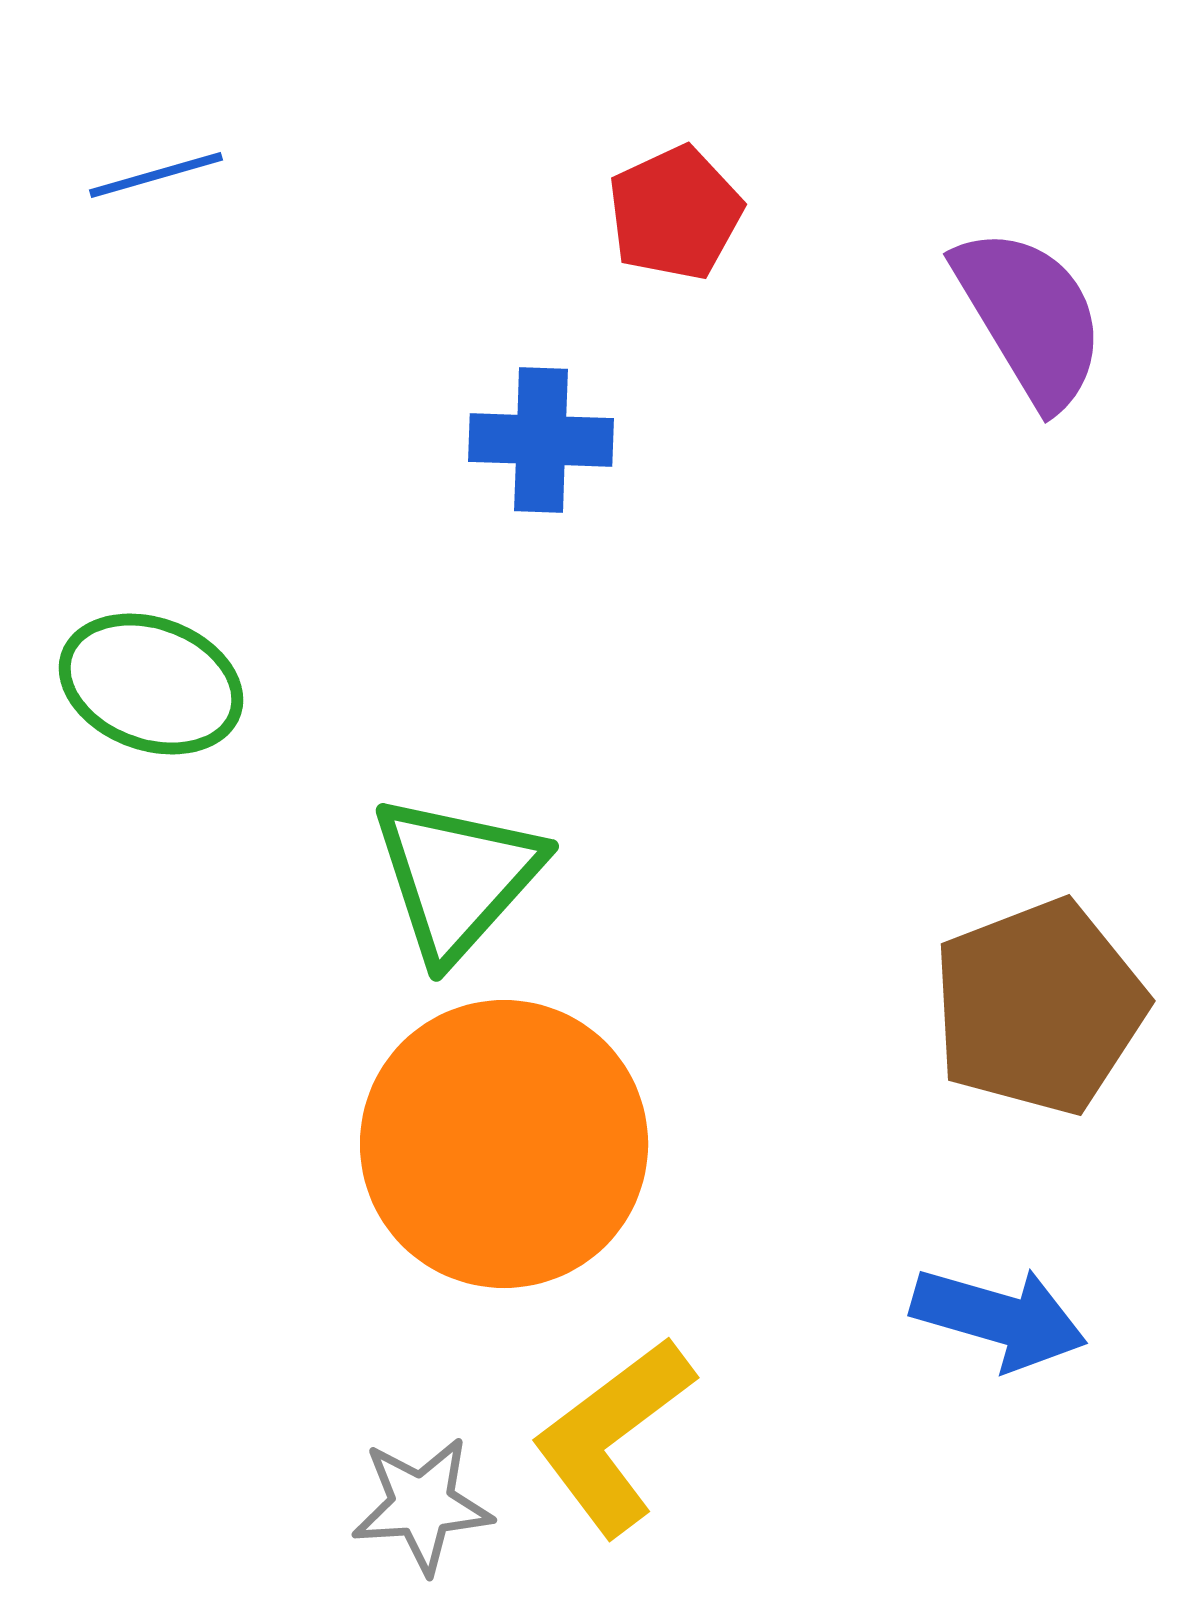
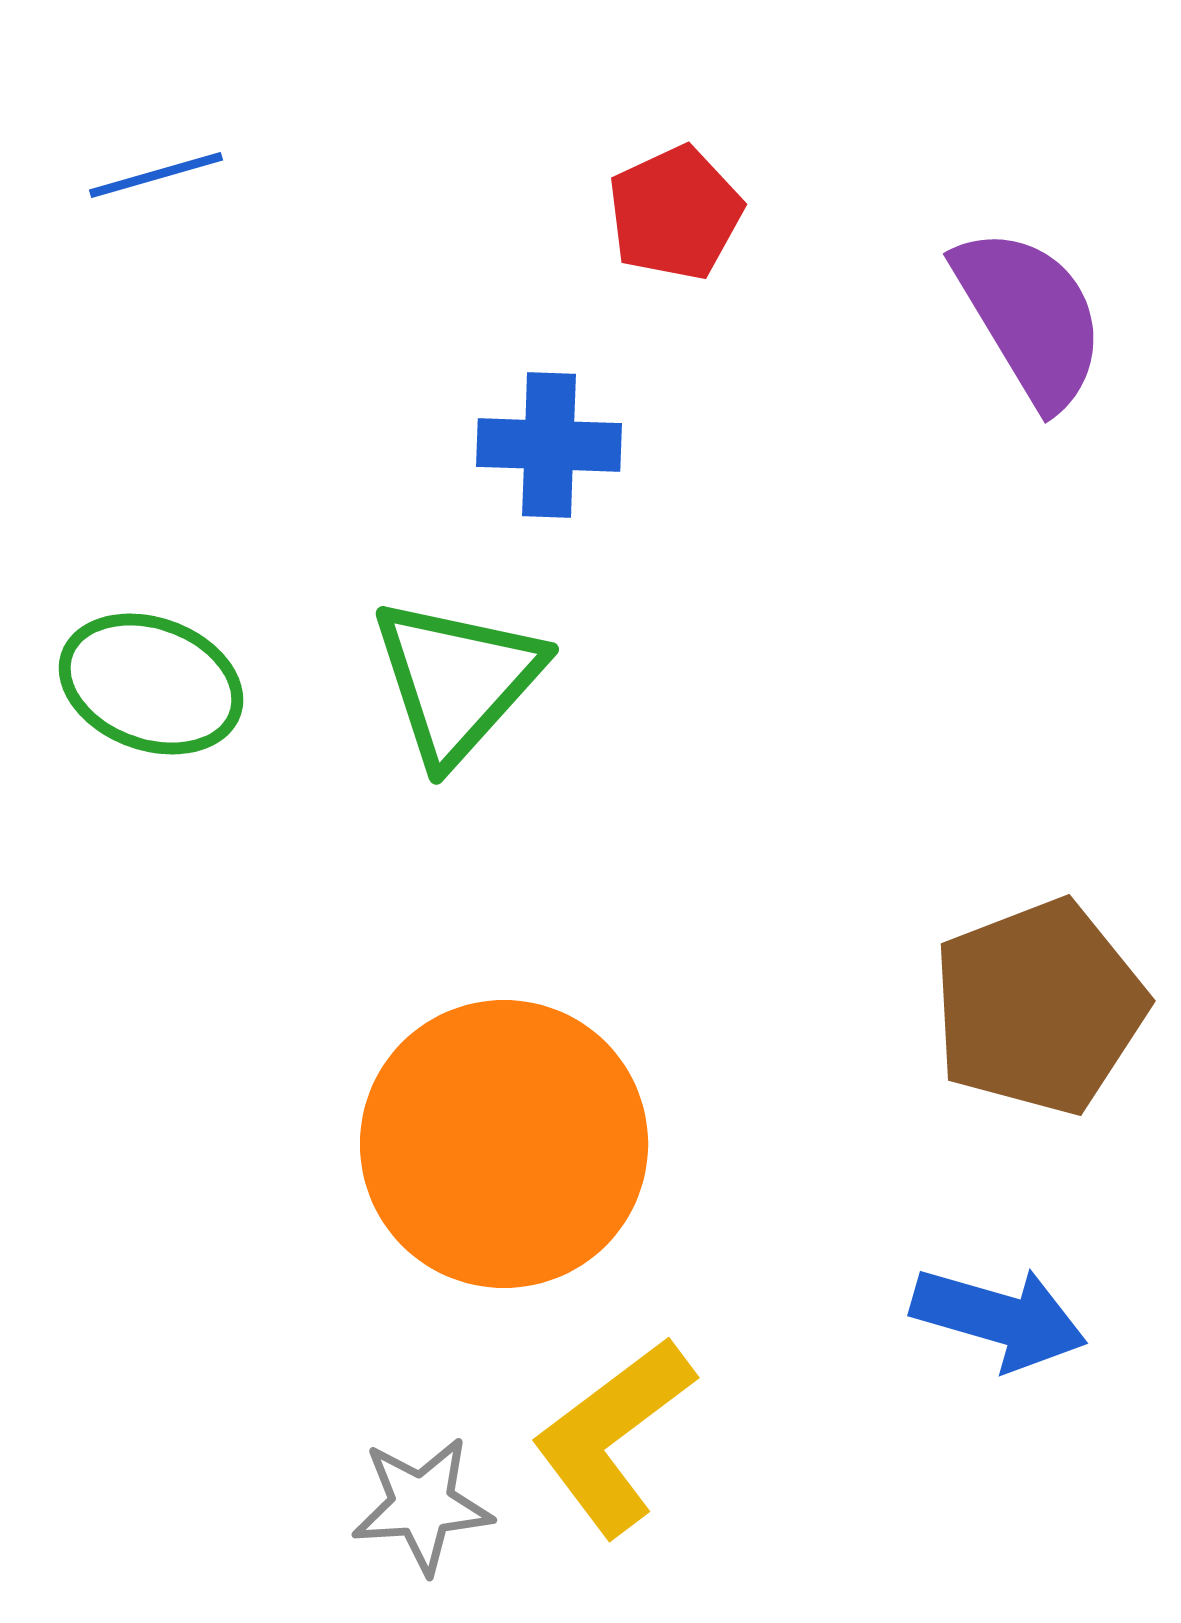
blue cross: moved 8 px right, 5 px down
green triangle: moved 197 px up
